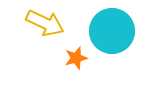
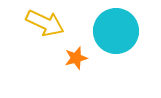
cyan circle: moved 4 px right
